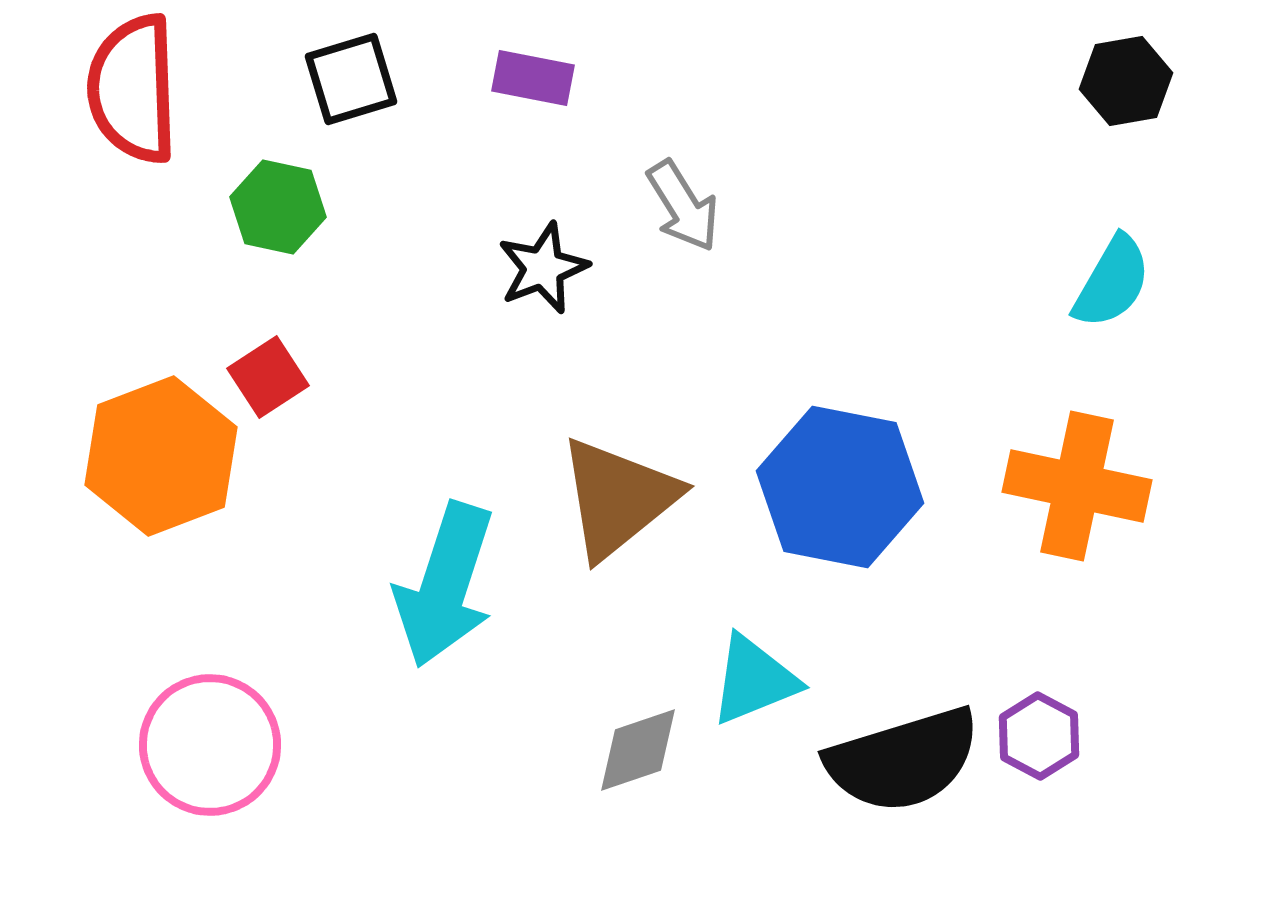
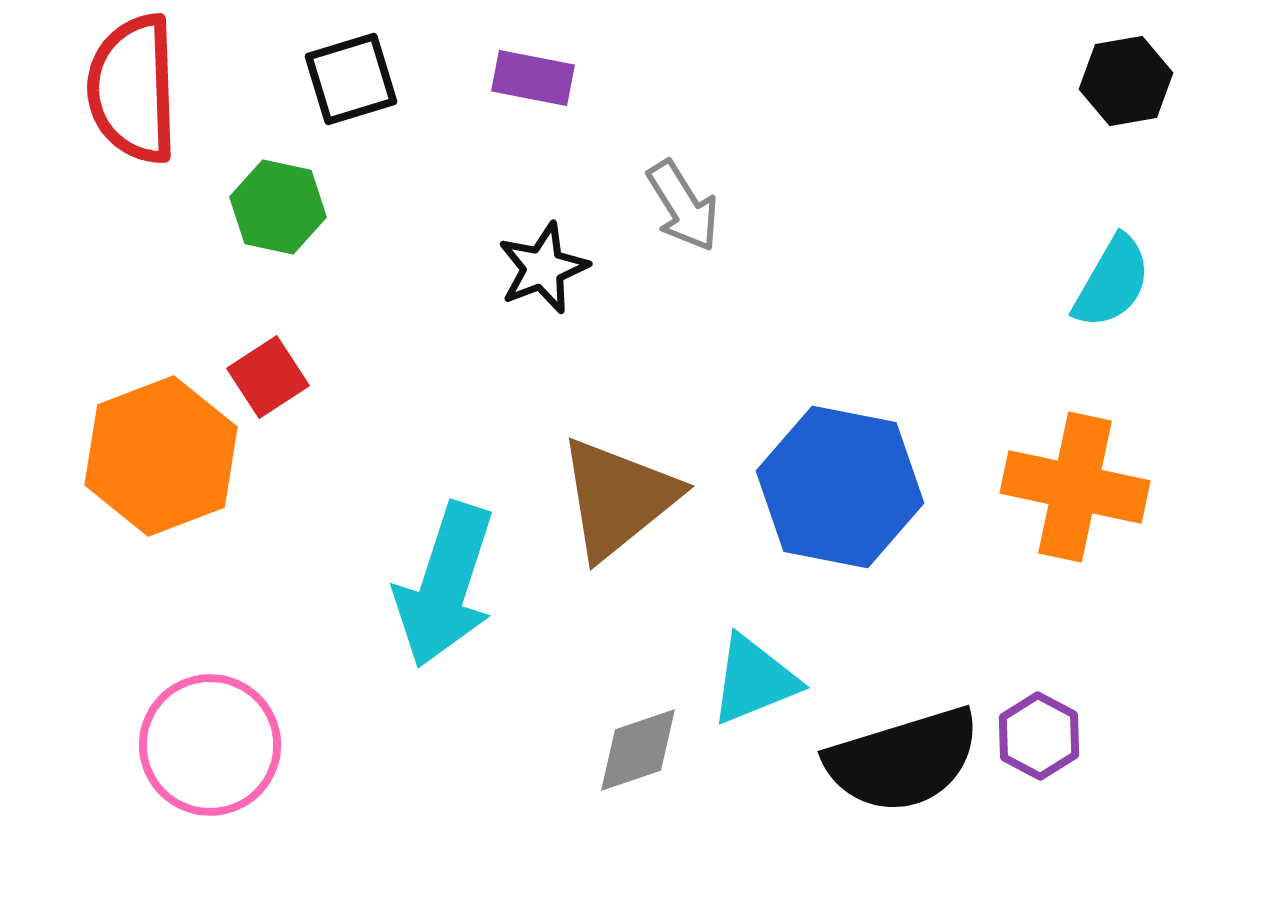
orange cross: moved 2 px left, 1 px down
